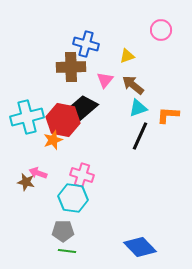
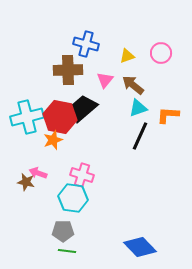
pink circle: moved 23 px down
brown cross: moved 3 px left, 3 px down
red hexagon: moved 3 px left, 3 px up
